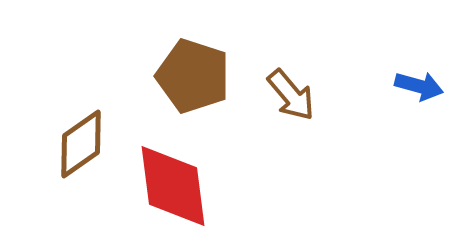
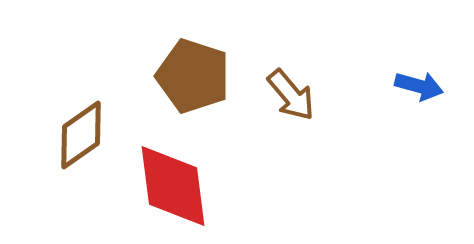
brown diamond: moved 9 px up
